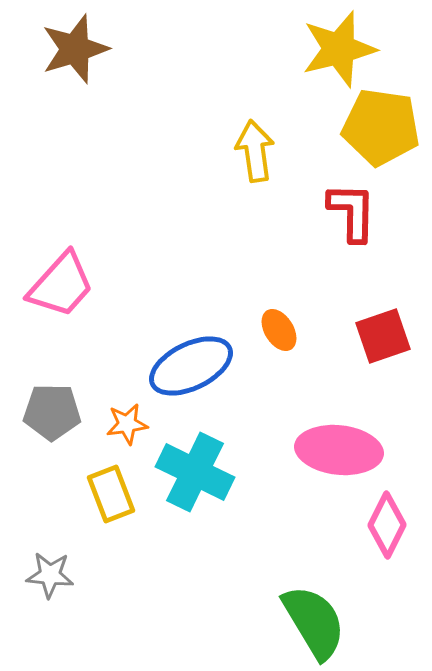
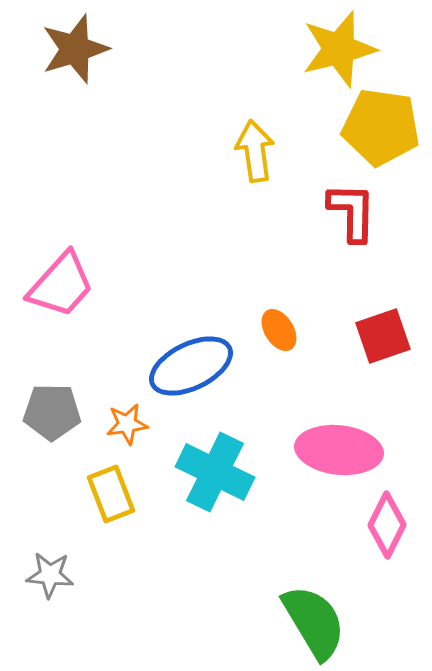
cyan cross: moved 20 px right
